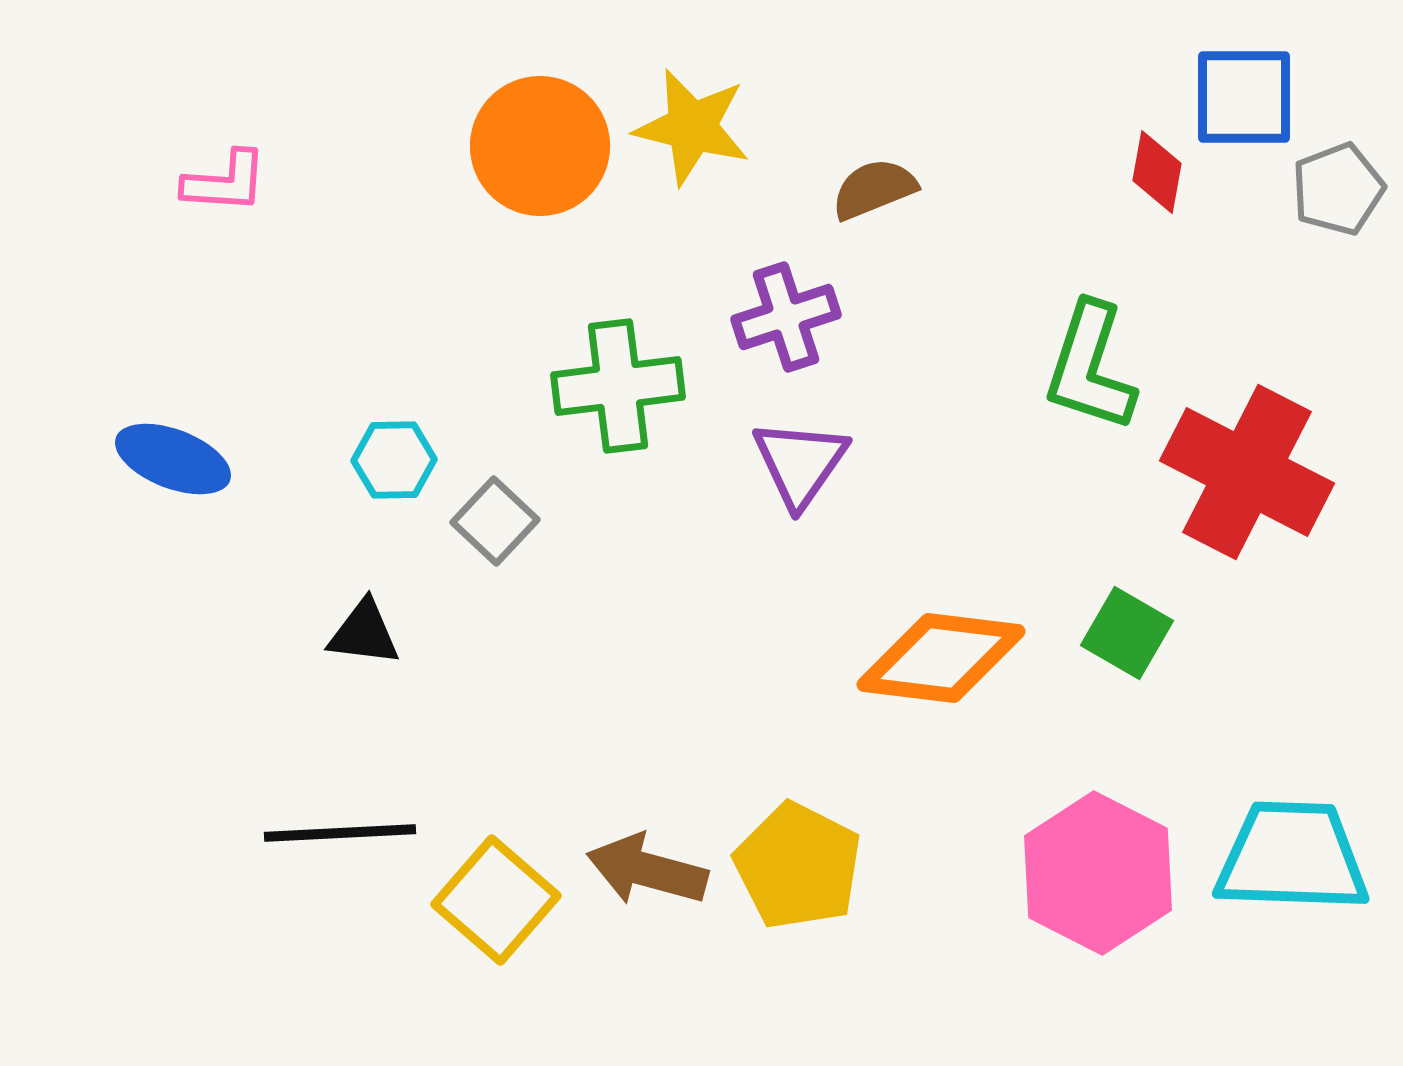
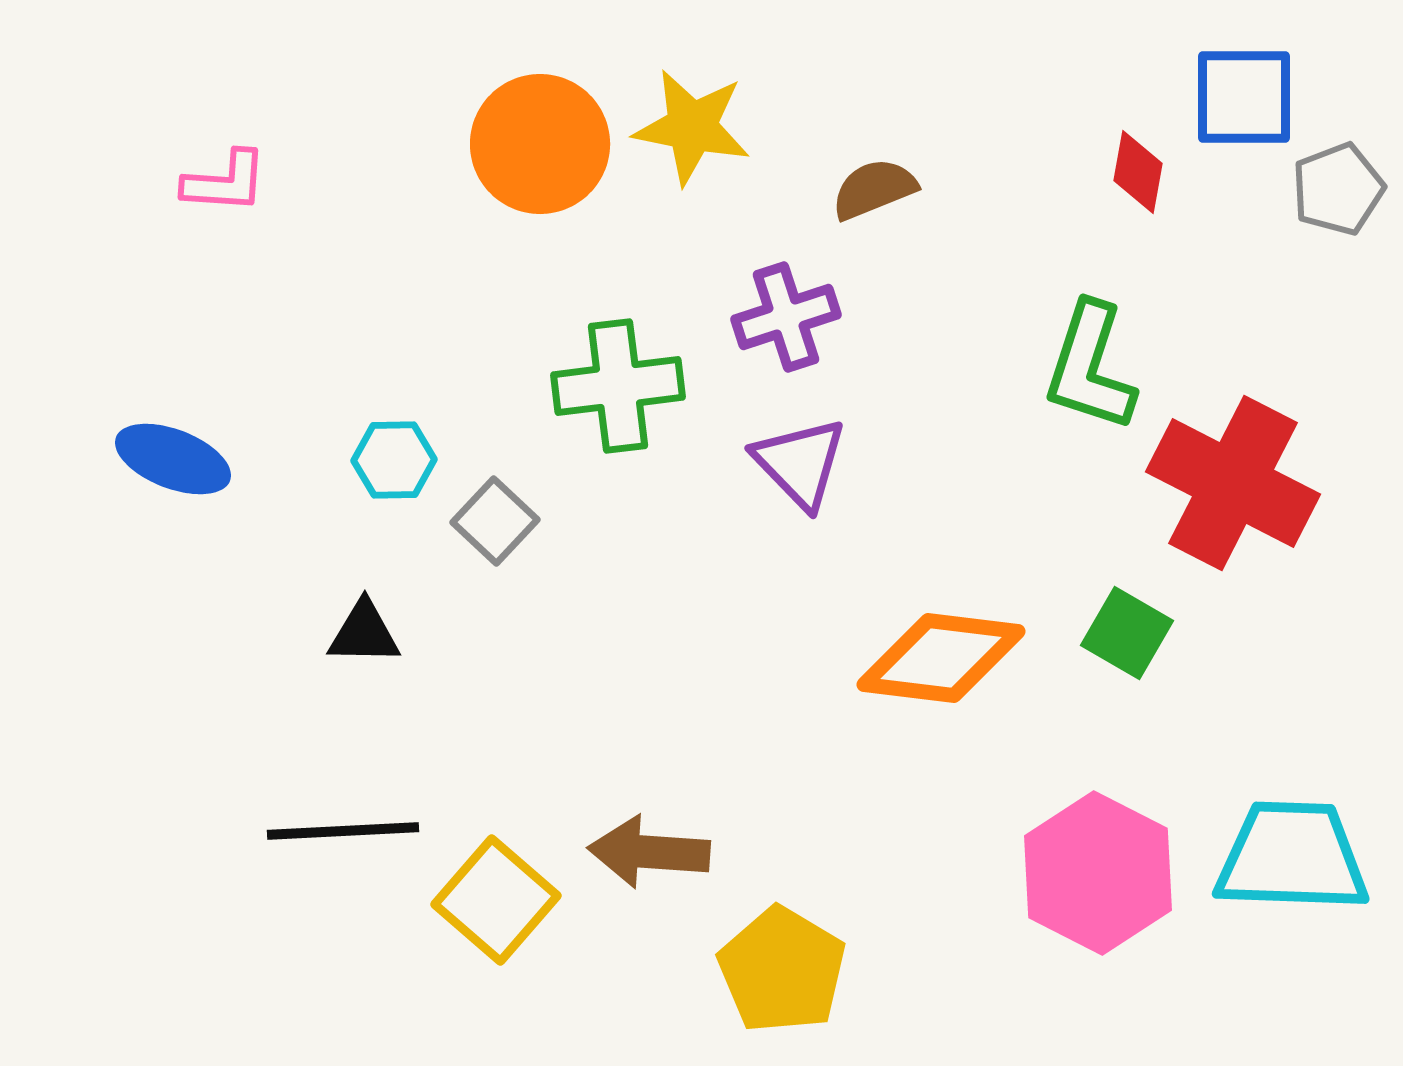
yellow star: rotated 3 degrees counterclockwise
orange circle: moved 2 px up
red diamond: moved 19 px left
purple triangle: rotated 19 degrees counterclockwise
red cross: moved 14 px left, 11 px down
black triangle: rotated 6 degrees counterclockwise
black line: moved 3 px right, 2 px up
yellow pentagon: moved 16 px left, 104 px down; rotated 4 degrees clockwise
brown arrow: moved 2 px right, 18 px up; rotated 11 degrees counterclockwise
